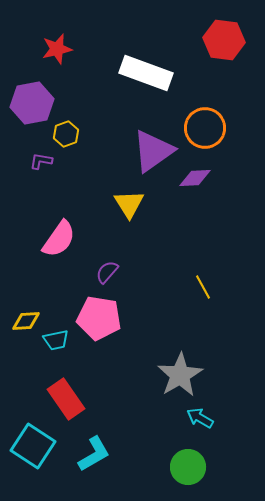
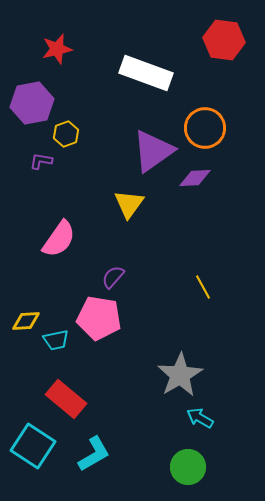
yellow triangle: rotated 8 degrees clockwise
purple semicircle: moved 6 px right, 5 px down
red rectangle: rotated 15 degrees counterclockwise
